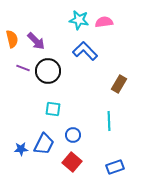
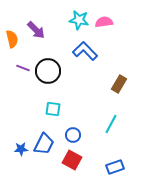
purple arrow: moved 11 px up
cyan line: moved 2 px right, 3 px down; rotated 30 degrees clockwise
red square: moved 2 px up; rotated 12 degrees counterclockwise
